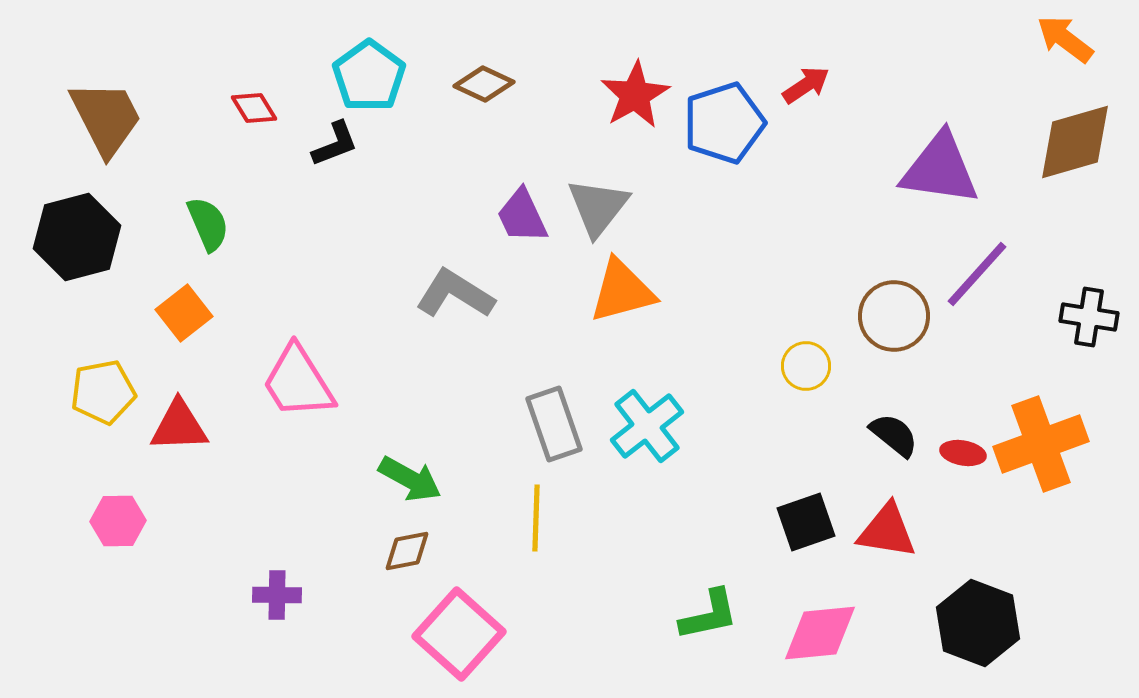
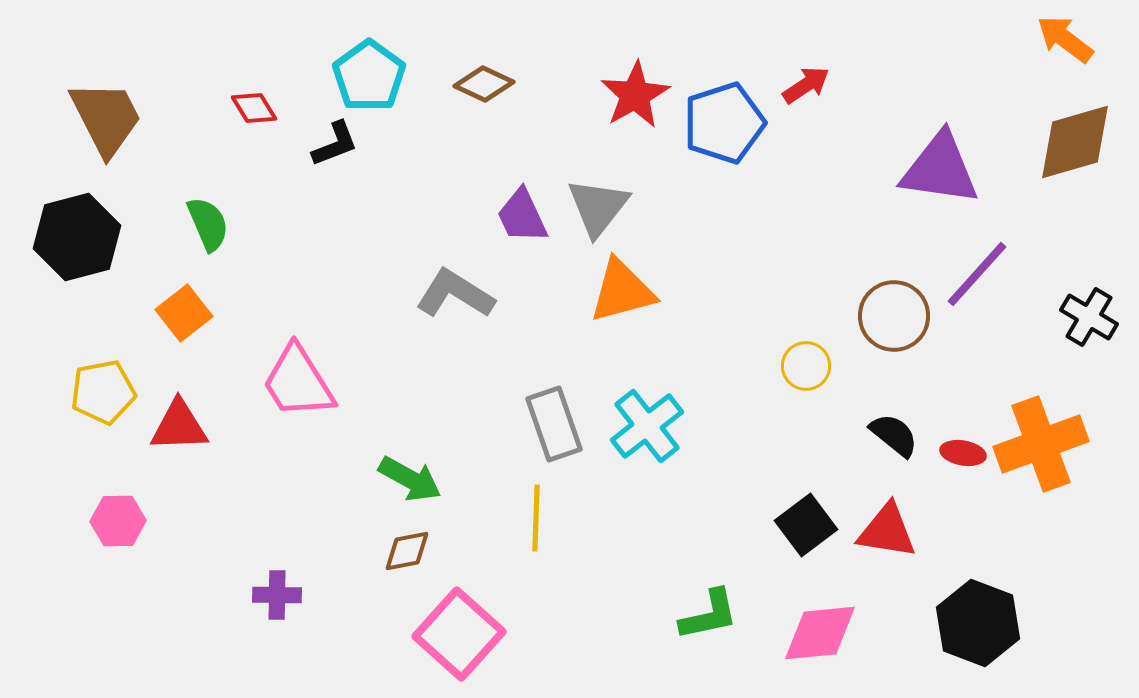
black cross at (1089, 317): rotated 22 degrees clockwise
black square at (806, 522): moved 3 px down; rotated 18 degrees counterclockwise
